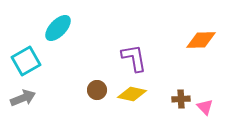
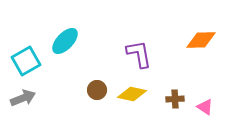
cyan ellipse: moved 7 px right, 13 px down
purple L-shape: moved 5 px right, 4 px up
brown cross: moved 6 px left
pink triangle: rotated 12 degrees counterclockwise
